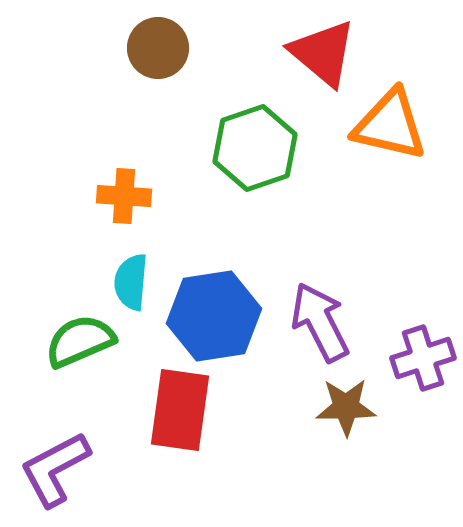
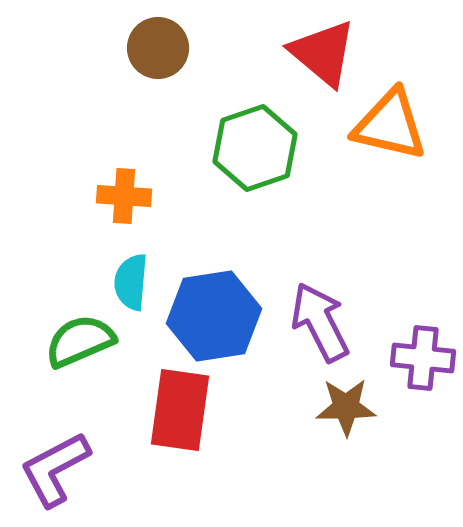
purple cross: rotated 24 degrees clockwise
